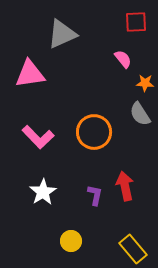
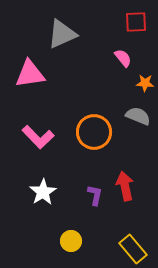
pink semicircle: moved 1 px up
gray semicircle: moved 2 px left, 2 px down; rotated 145 degrees clockwise
